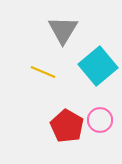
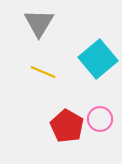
gray triangle: moved 24 px left, 7 px up
cyan square: moved 7 px up
pink circle: moved 1 px up
